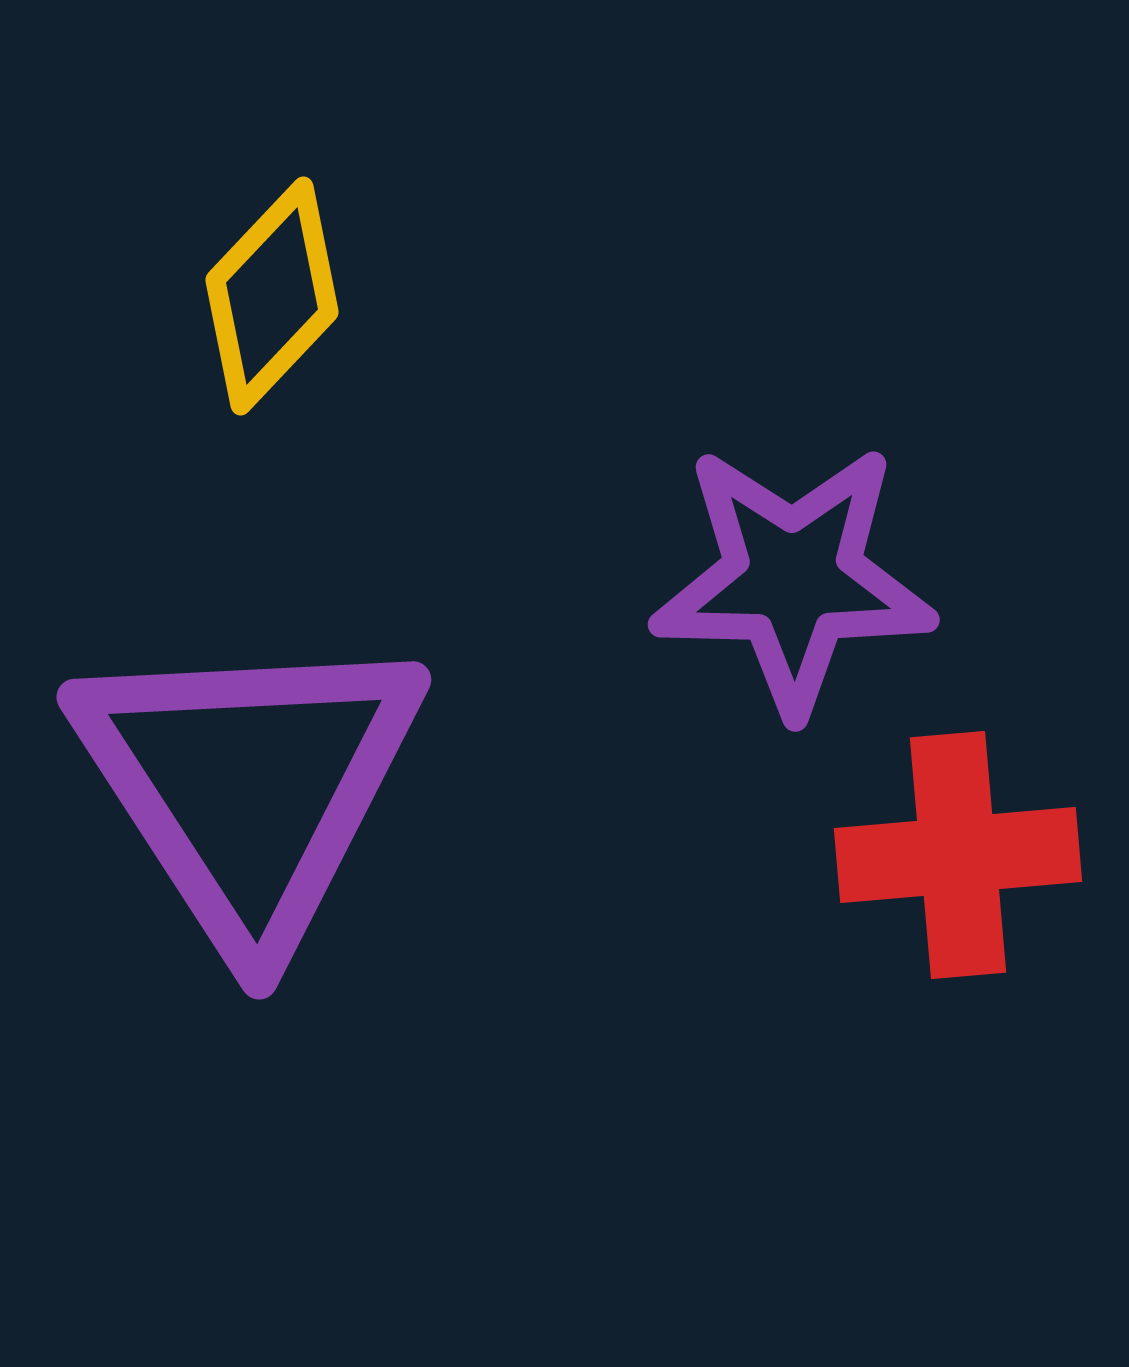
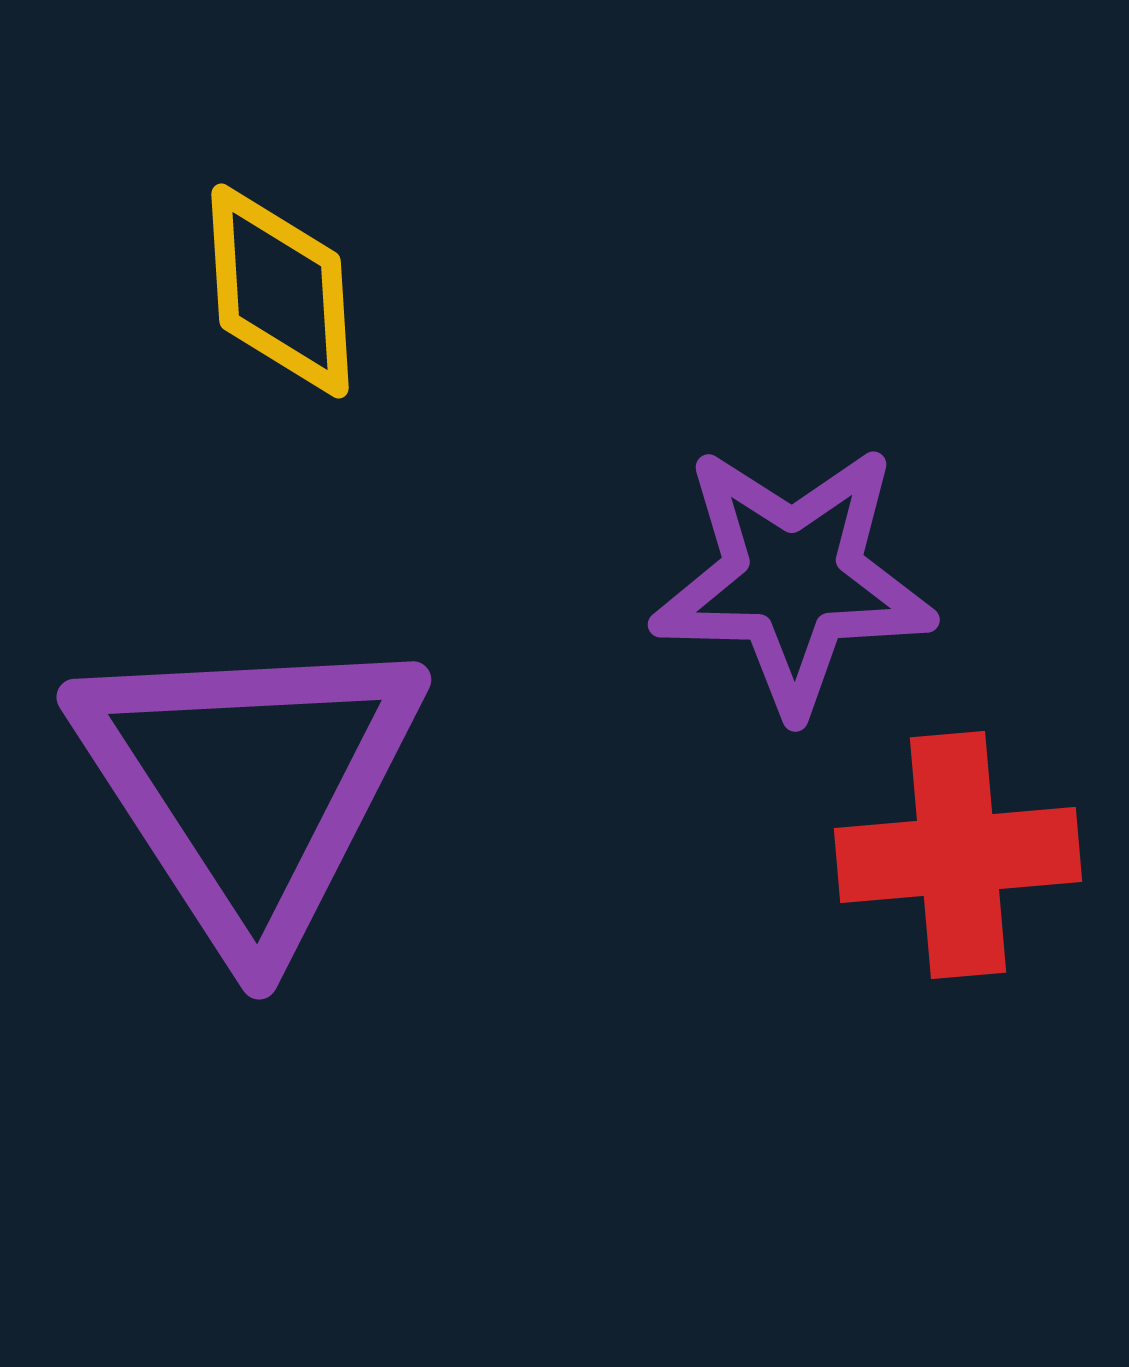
yellow diamond: moved 8 px right, 5 px up; rotated 47 degrees counterclockwise
